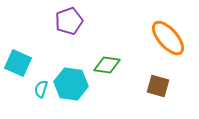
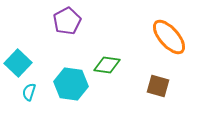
purple pentagon: moved 2 px left; rotated 8 degrees counterclockwise
orange ellipse: moved 1 px right, 1 px up
cyan square: rotated 20 degrees clockwise
cyan semicircle: moved 12 px left, 3 px down
